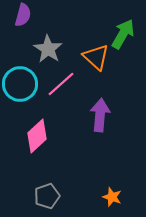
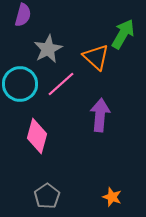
gray star: rotated 12 degrees clockwise
pink diamond: rotated 32 degrees counterclockwise
gray pentagon: rotated 15 degrees counterclockwise
